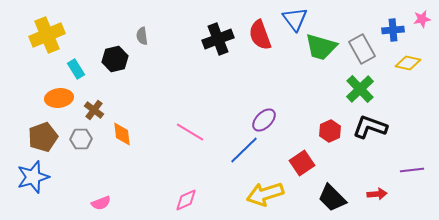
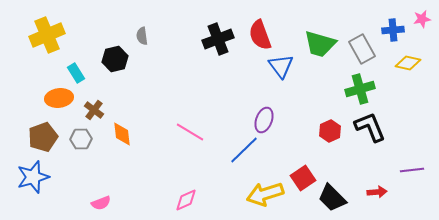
blue triangle: moved 14 px left, 47 px down
green trapezoid: moved 1 px left, 3 px up
cyan rectangle: moved 4 px down
green cross: rotated 28 degrees clockwise
purple ellipse: rotated 25 degrees counterclockwise
black L-shape: rotated 48 degrees clockwise
red square: moved 1 px right, 15 px down
red arrow: moved 2 px up
